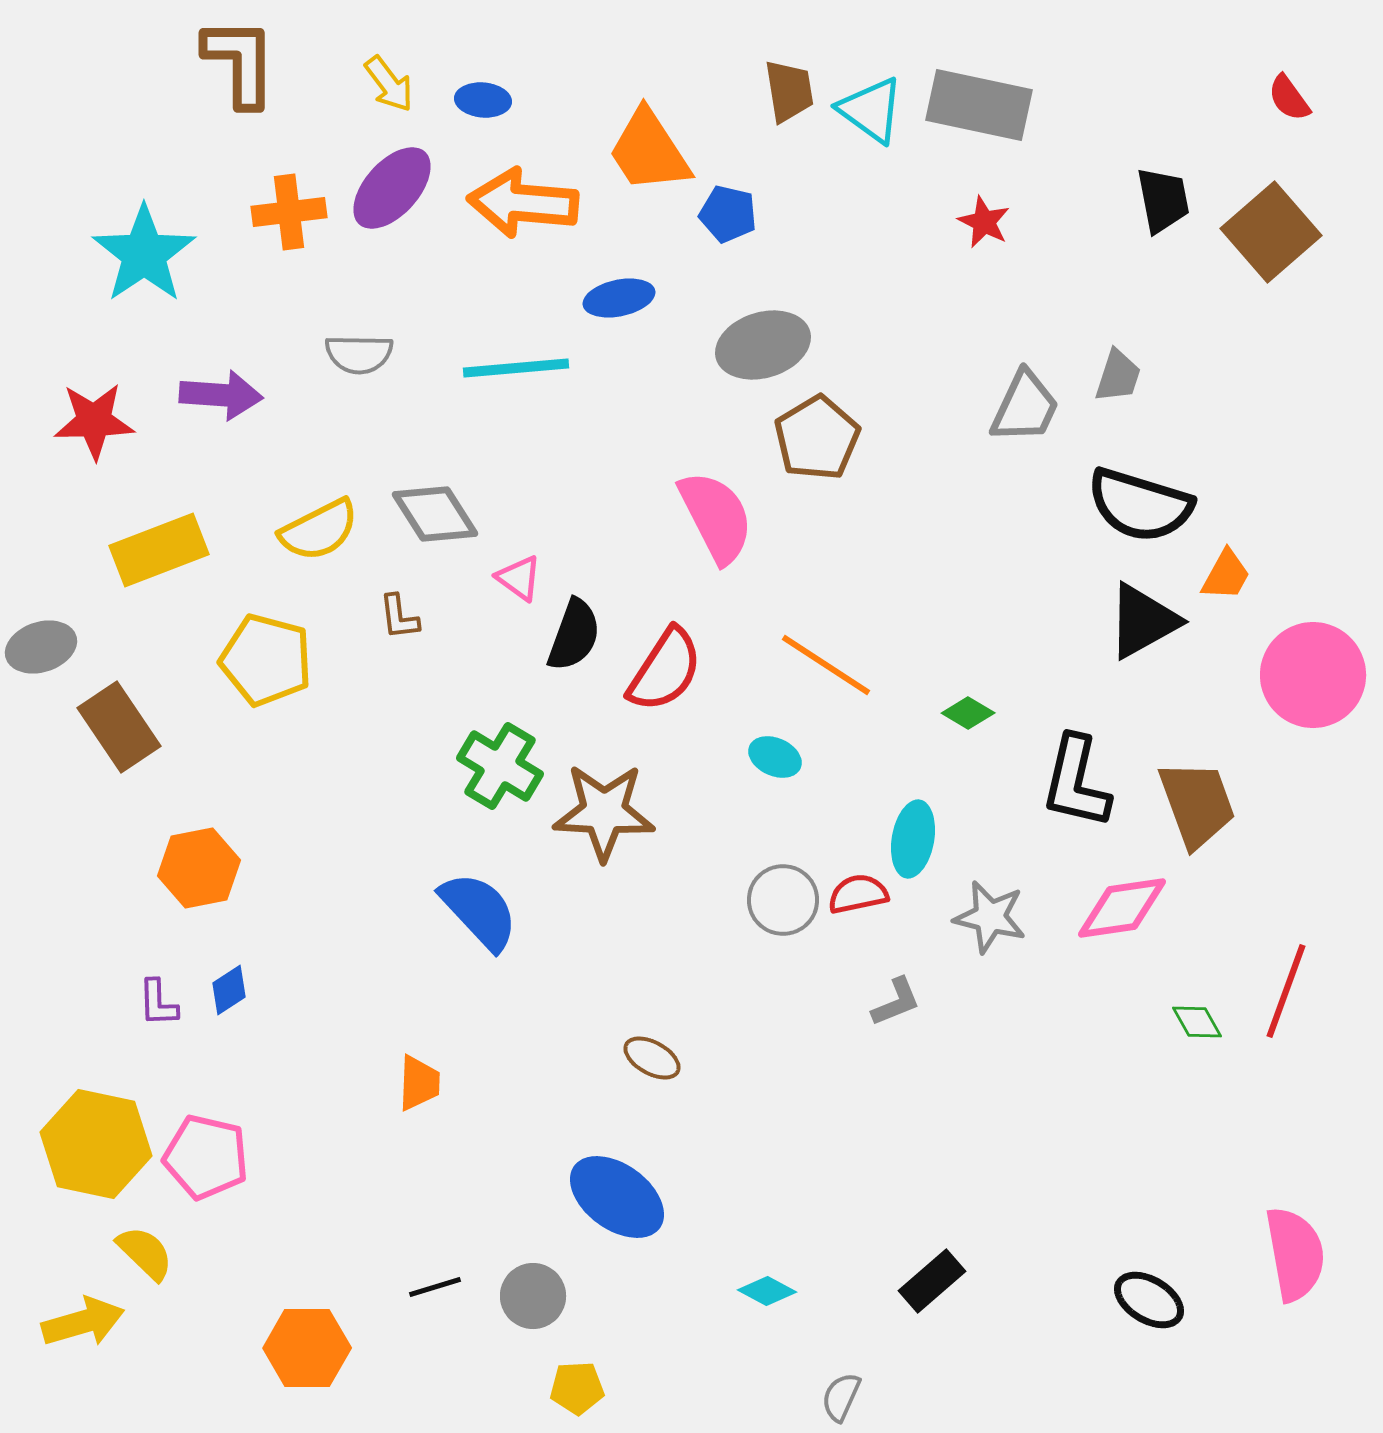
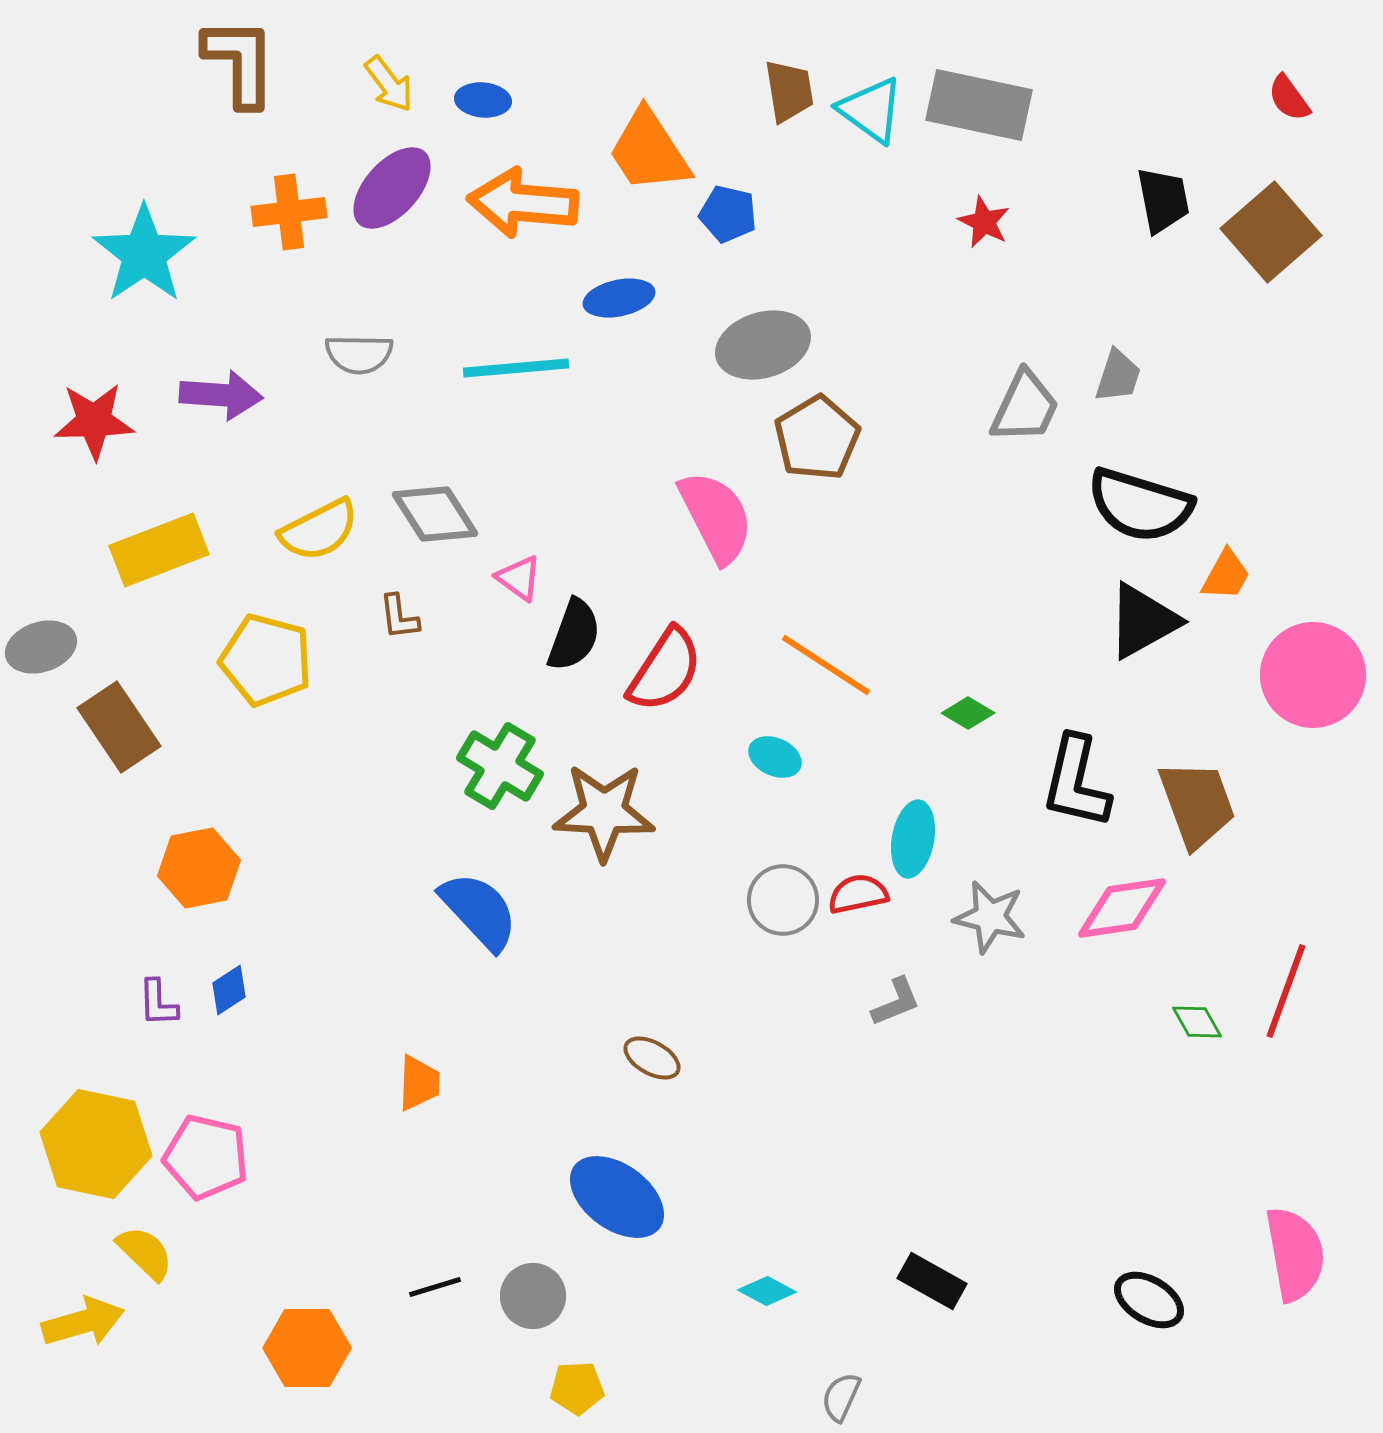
black rectangle at (932, 1281): rotated 70 degrees clockwise
